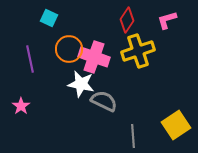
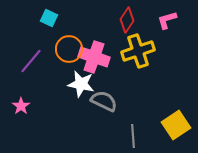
purple line: moved 1 px right, 2 px down; rotated 52 degrees clockwise
